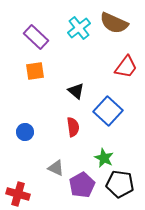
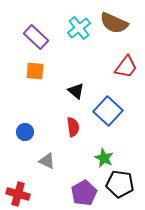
orange square: rotated 12 degrees clockwise
gray triangle: moved 9 px left, 7 px up
purple pentagon: moved 2 px right, 8 px down
